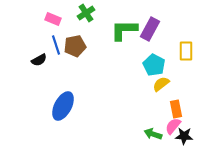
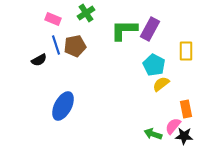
orange rectangle: moved 10 px right
